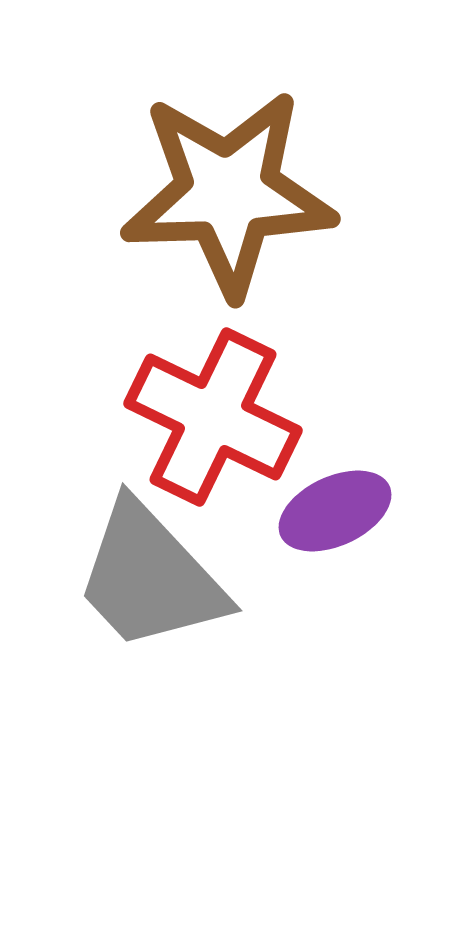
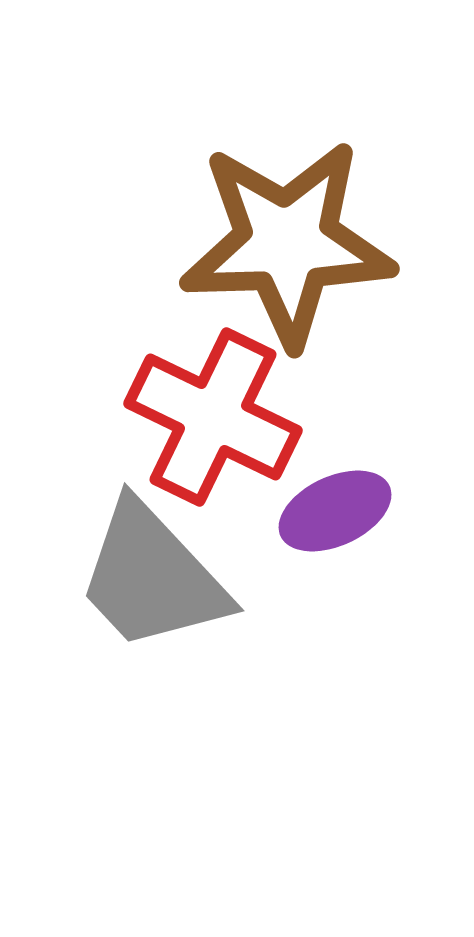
brown star: moved 59 px right, 50 px down
gray trapezoid: moved 2 px right
